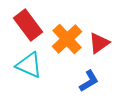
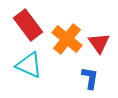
orange cross: rotated 8 degrees counterclockwise
red triangle: rotated 30 degrees counterclockwise
blue L-shape: moved 1 px right, 3 px up; rotated 50 degrees counterclockwise
